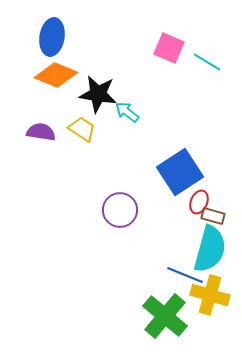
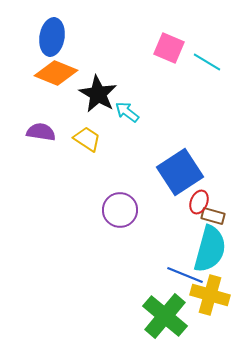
orange diamond: moved 2 px up
black star: rotated 21 degrees clockwise
yellow trapezoid: moved 5 px right, 10 px down
